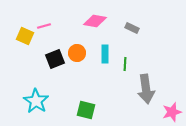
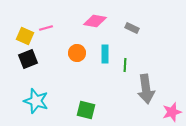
pink line: moved 2 px right, 2 px down
black square: moved 27 px left
green line: moved 1 px down
cyan star: rotated 15 degrees counterclockwise
